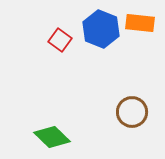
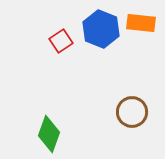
orange rectangle: moved 1 px right
red square: moved 1 px right, 1 px down; rotated 20 degrees clockwise
green diamond: moved 3 px left, 3 px up; rotated 66 degrees clockwise
